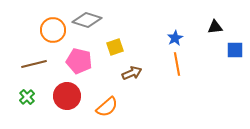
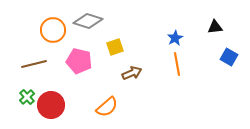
gray diamond: moved 1 px right, 1 px down
blue square: moved 6 px left, 7 px down; rotated 30 degrees clockwise
red circle: moved 16 px left, 9 px down
